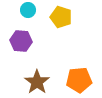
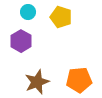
cyan circle: moved 2 px down
purple hexagon: rotated 25 degrees clockwise
brown star: rotated 15 degrees clockwise
